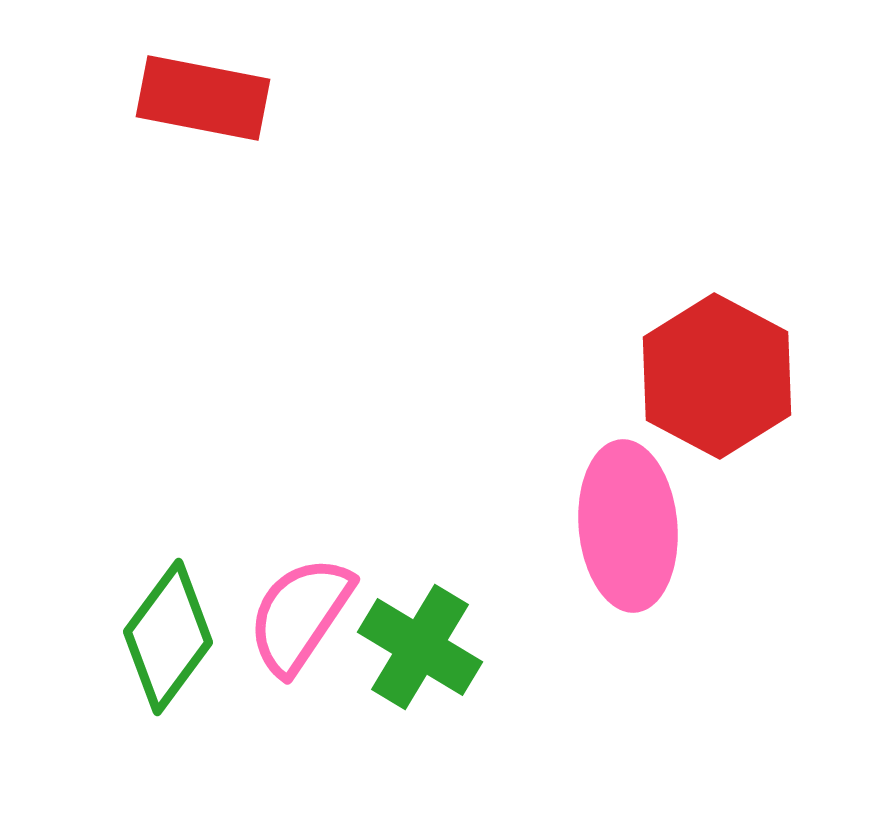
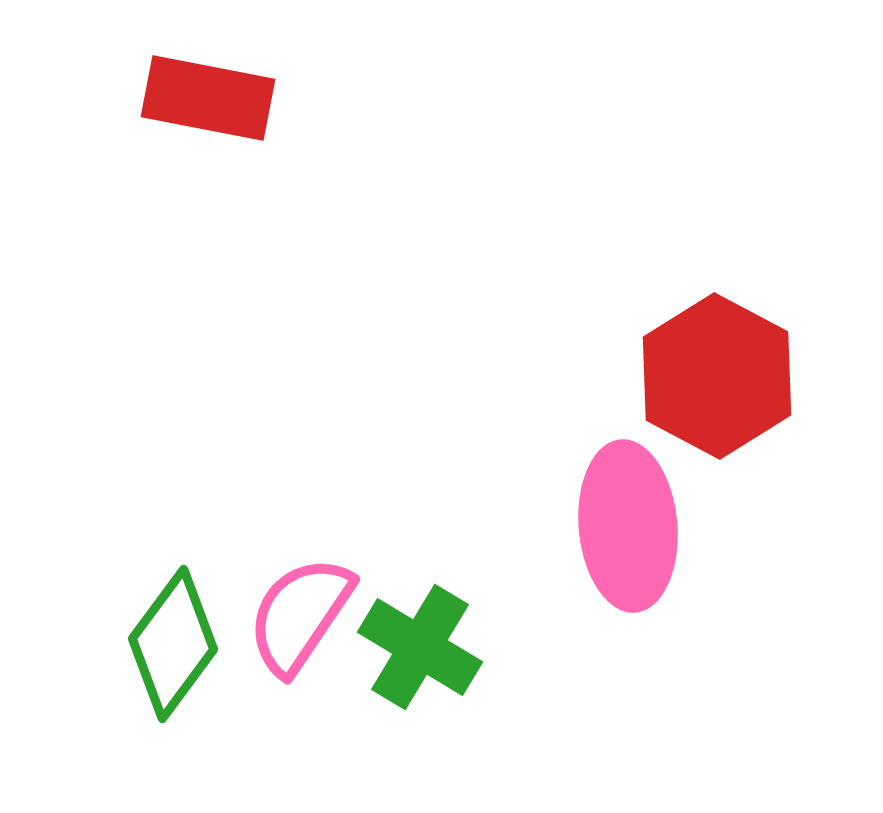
red rectangle: moved 5 px right
green diamond: moved 5 px right, 7 px down
